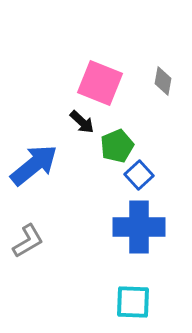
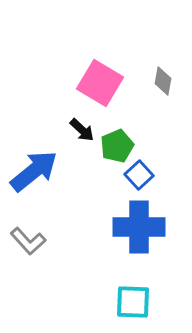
pink square: rotated 9 degrees clockwise
black arrow: moved 8 px down
blue arrow: moved 6 px down
gray L-shape: rotated 78 degrees clockwise
